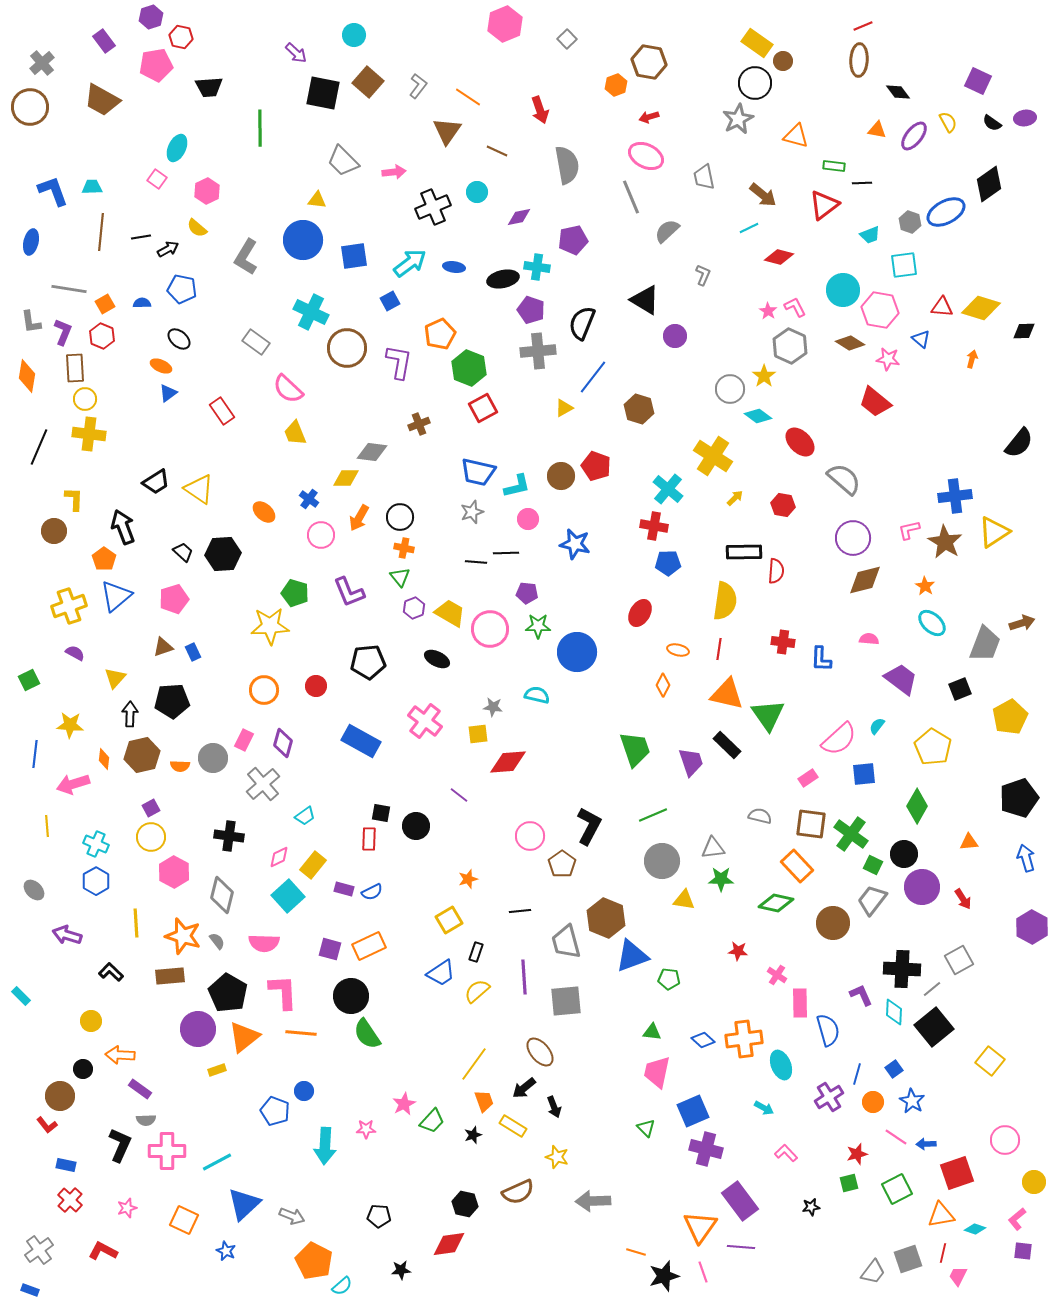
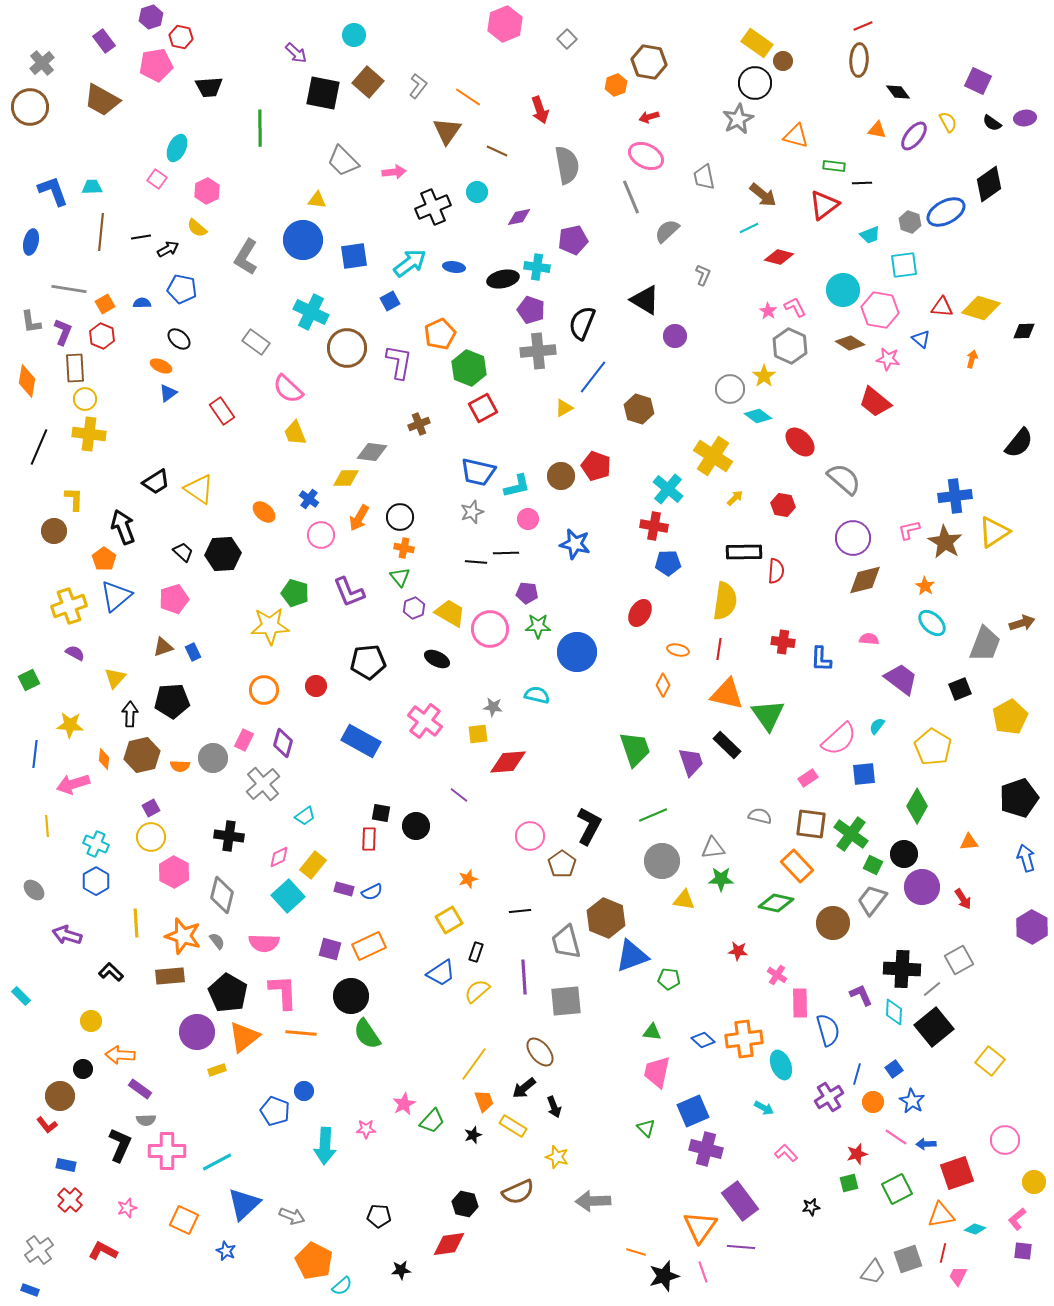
orange diamond at (27, 376): moved 5 px down
purple circle at (198, 1029): moved 1 px left, 3 px down
